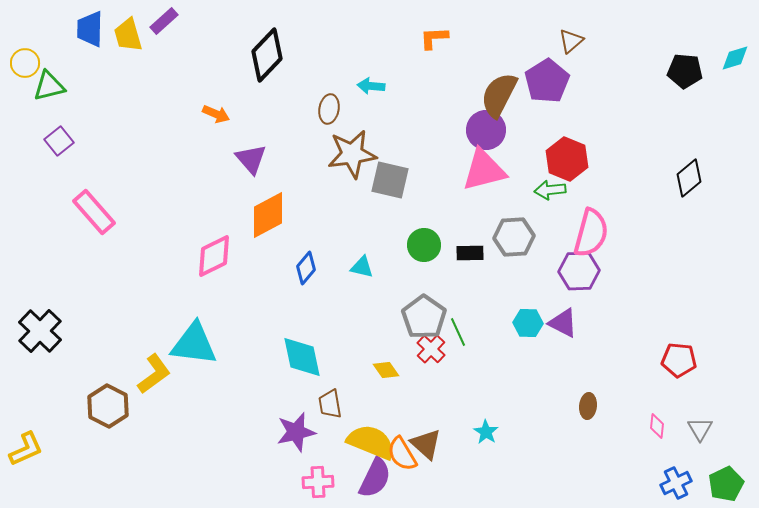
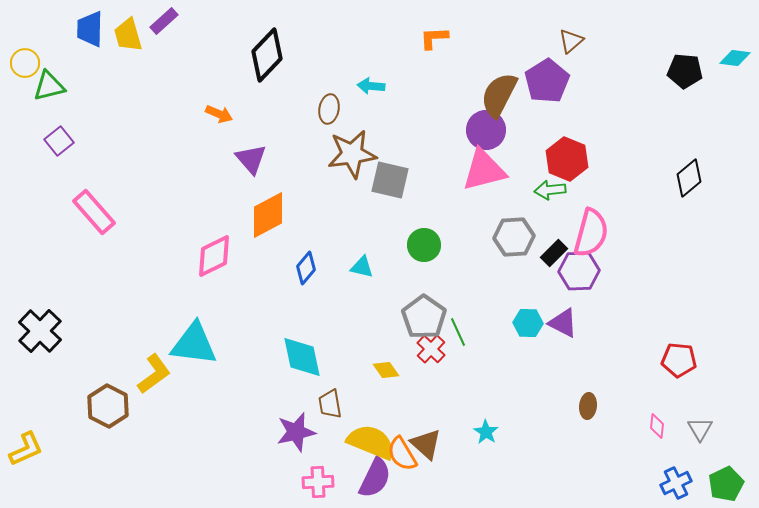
cyan diamond at (735, 58): rotated 24 degrees clockwise
orange arrow at (216, 114): moved 3 px right
black rectangle at (470, 253): moved 84 px right; rotated 44 degrees counterclockwise
